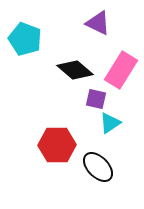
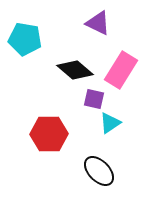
cyan pentagon: rotated 12 degrees counterclockwise
purple square: moved 2 px left
red hexagon: moved 8 px left, 11 px up
black ellipse: moved 1 px right, 4 px down
